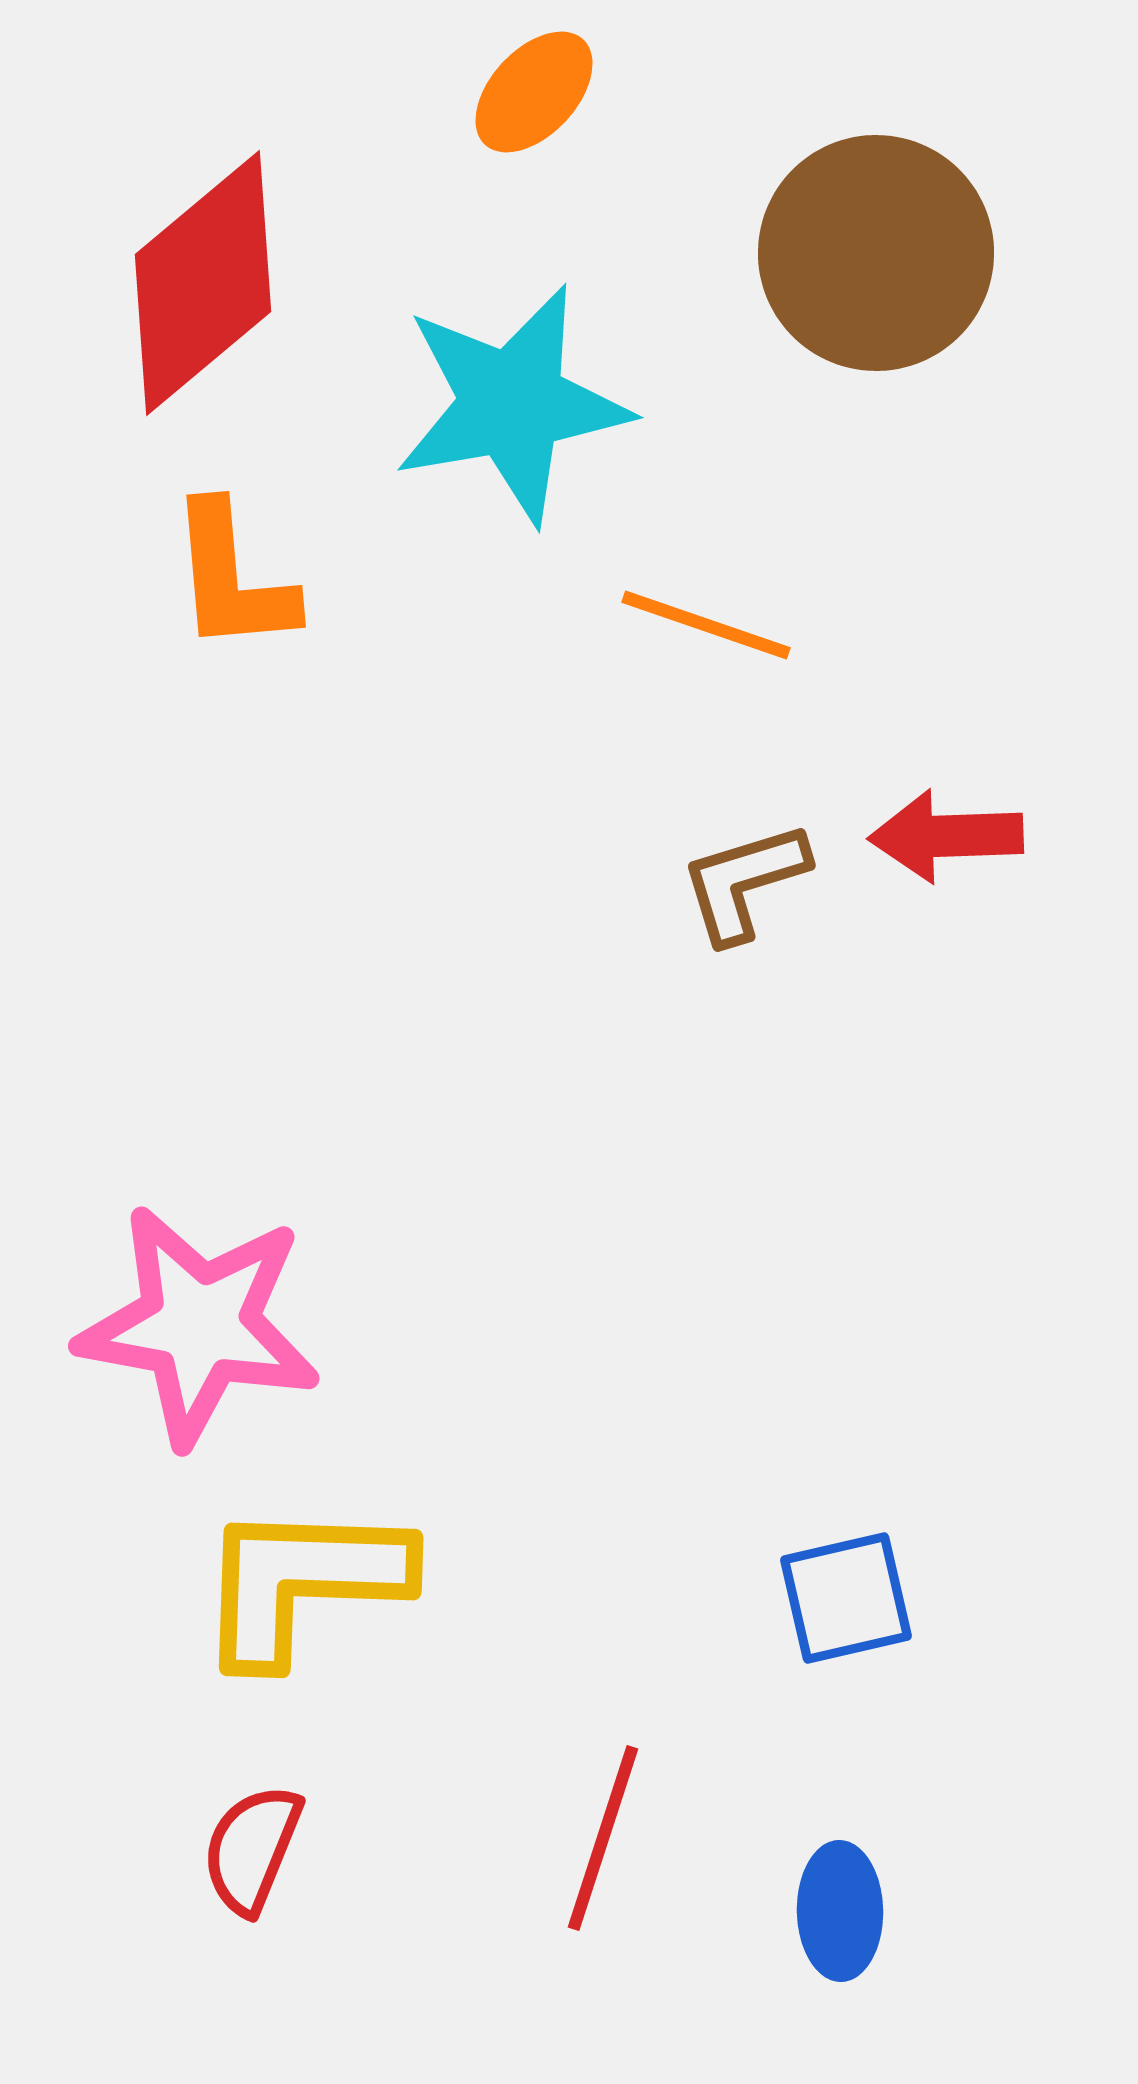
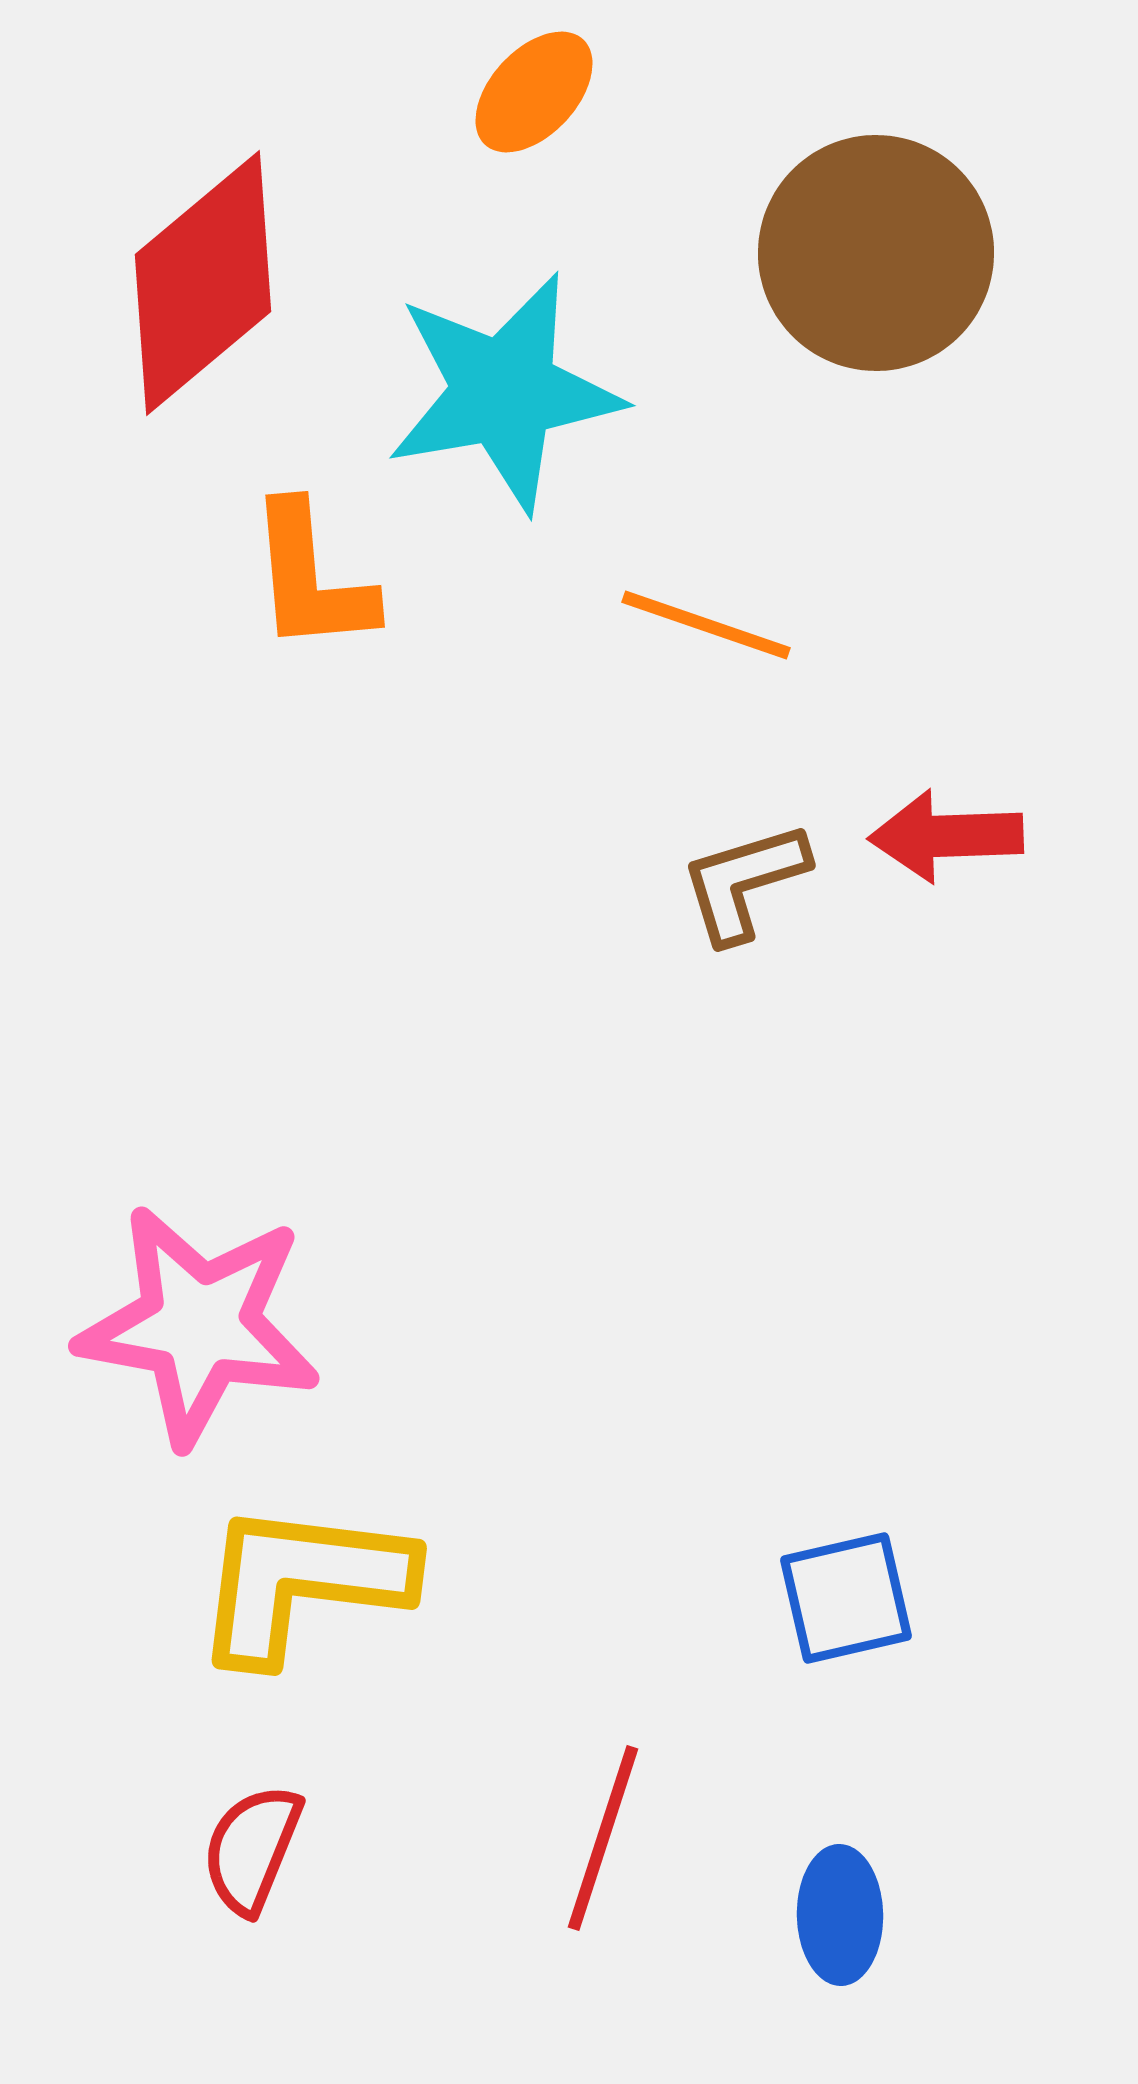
cyan star: moved 8 px left, 12 px up
orange L-shape: moved 79 px right
yellow L-shape: rotated 5 degrees clockwise
blue ellipse: moved 4 px down
